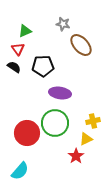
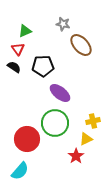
purple ellipse: rotated 30 degrees clockwise
red circle: moved 6 px down
